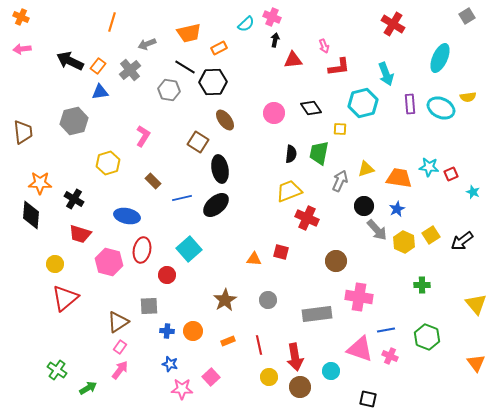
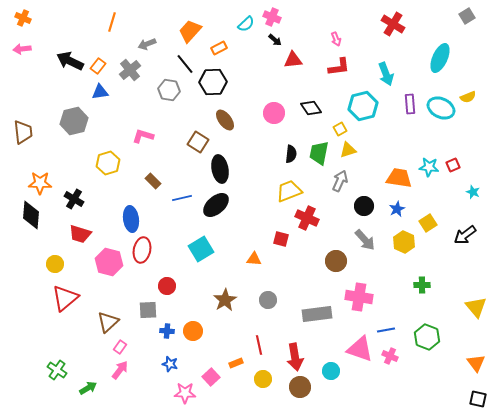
orange cross at (21, 17): moved 2 px right, 1 px down
orange trapezoid at (189, 33): moved 1 px right, 2 px up; rotated 145 degrees clockwise
black arrow at (275, 40): rotated 120 degrees clockwise
pink arrow at (324, 46): moved 12 px right, 7 px up
black line at (185, 67): moved 3 px up; rotated 20 degrees clockwise
yellow semicircle at (468, 97): rotated 14 degrees counterclockwise
cyan hexagon at (363, 103): moved 3 px down
yellow square at (340, 129): rotated 32 degrees counterclockwise
pink L-shape at (143, 136): rotated 105 degrees counterclockwise
yellow triangle at (366, 169): moved 18 px left, 19 px up
red square at (451, 174): moved 2 px right, 9 px up
blue ellipse at (127, 216): moved 4 px right, 3 px down; rotated 70 degrees clockwise
gray arrow at (377, 230): moved 12 px left, 10 px down
yellow square at (431, 235): moved 3 px left, 12 px up
black arrow at (462, 241): moved 3 px right, 6 px up
cyan square at (189, 249): moved 12 px right; rotated 10 degrees clockwise
red square at (281, 252): moved 13 px up
red circle at (167, 275): moved 11 px down
yellow triangle at (476, 304): moved 3 px down
gray square at (149, 306): moved 1 px left, 4 px down
brown triangle at (118, 322): moved 10 px left; rotated 10 degrees counterclockwise
orange rectangle at (228, 341): moved 8 px right, 22 px down
yellow circle at (269, 377): moved 6 px left, 2 px down
pink star at (182, 389): moved 3 px right, 4 px down
black square at (368, 399): moved 110 px right
